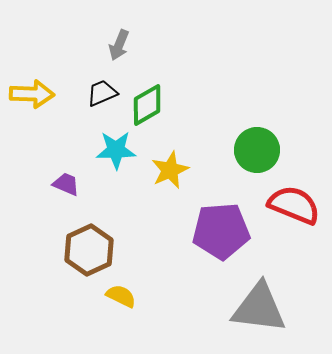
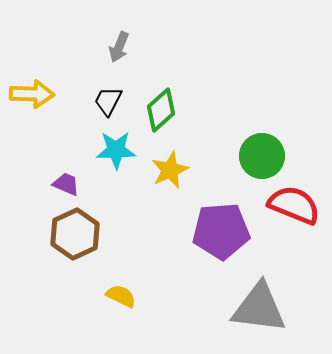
gray arrow: moved 2 px down
black trapezoid: moved 6 px right, 8 px down; rotated 40 degrees counterclockwise
green diamond: moved 14 px right, 5 px down; rotated 12 degrees counterclockwise
green circle: moved 5 px right, 6 px down
brown hexagon: moved 14 px left, 16 px up
